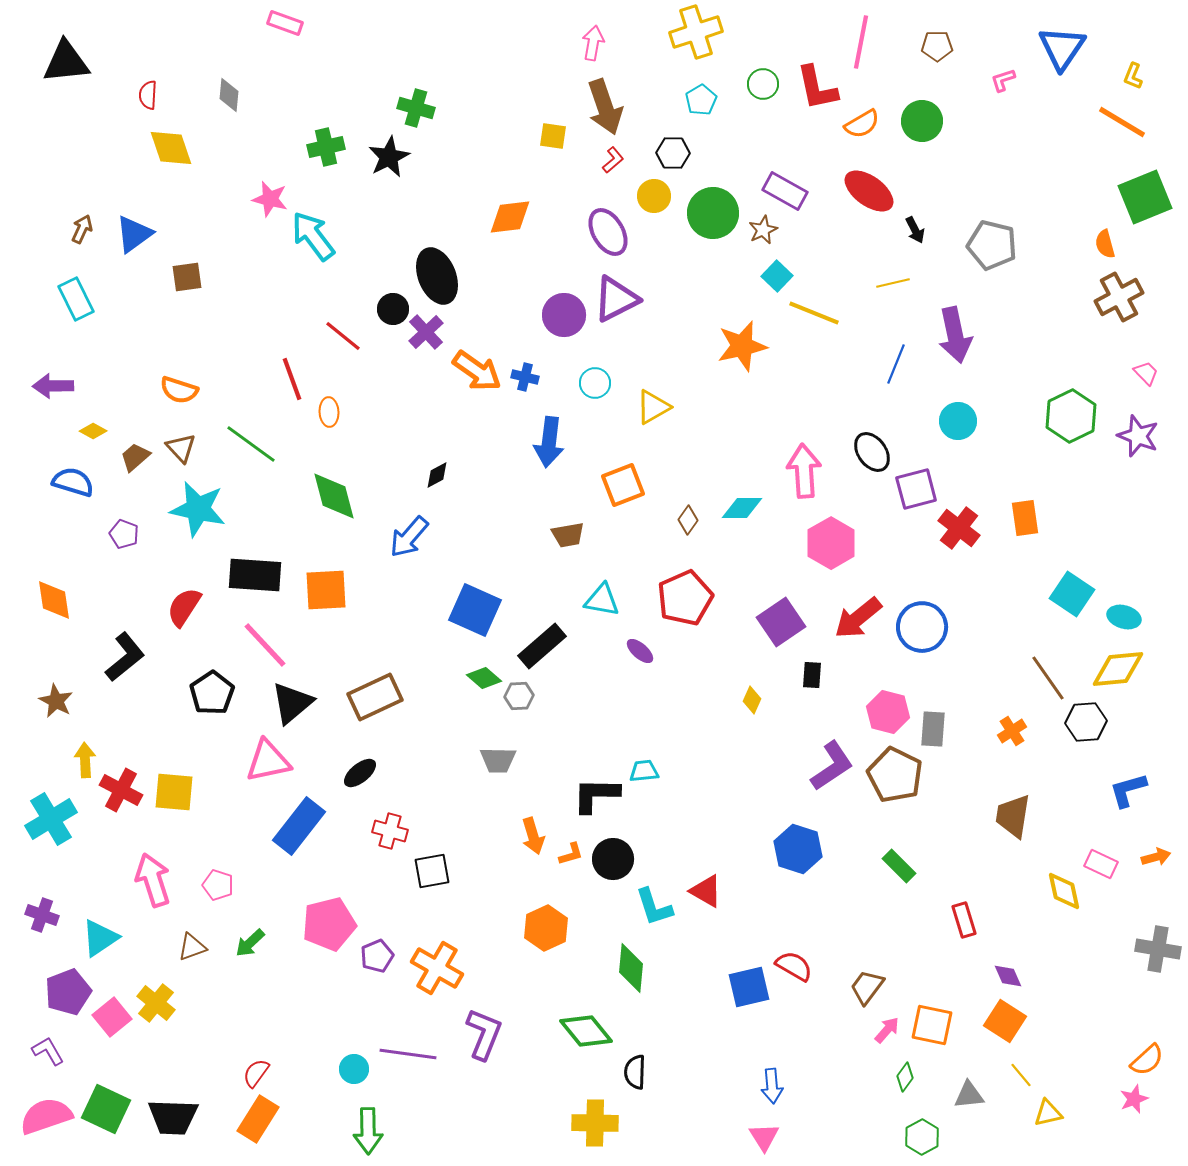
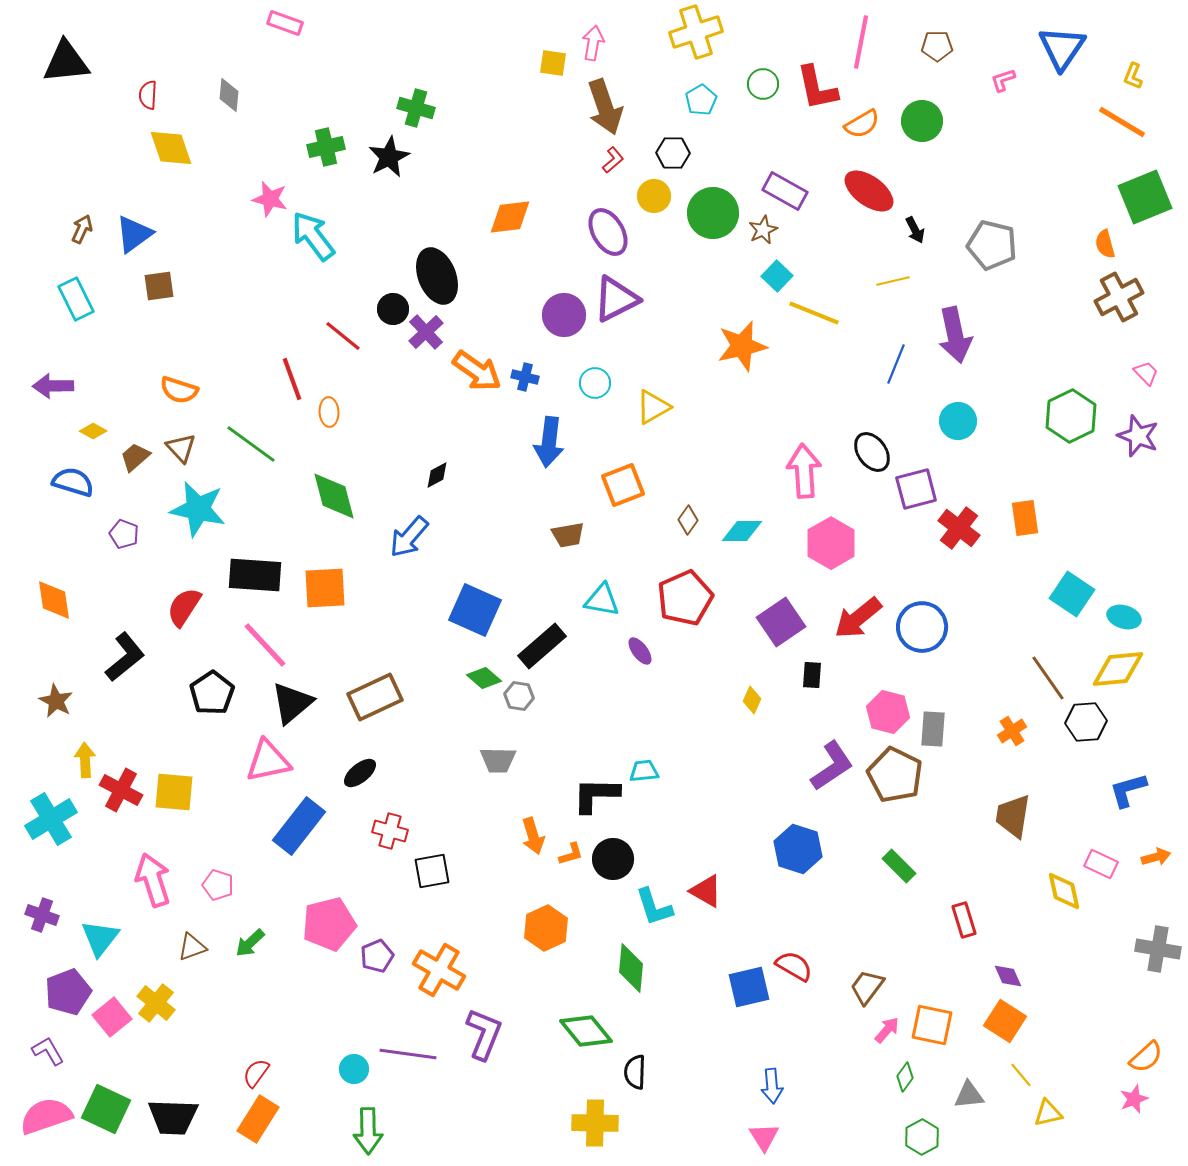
yellow square at (553, 136): moved 73 px up
brown square at (187, 277): moved 28 px left, 9 px down
yellow line at (893, 283): moved 2 px up
cyan diamond at (742, 508): moved 23 px down
orange square at (326, 590): moved 1 px left, 2 px up
purple ellipse at (640, 651): rotated 12 degrees clockwise
gray hexagon at (519, 696): rotated 12 degrees clockwise
cyan triangle at (100, 938): rotated 18 degrees counterclockwise
orange cross at (437, 968): moved 2 px right, 2 px down
orange semicircle at (1147, 1060): moved 1 px left, 3 px up
